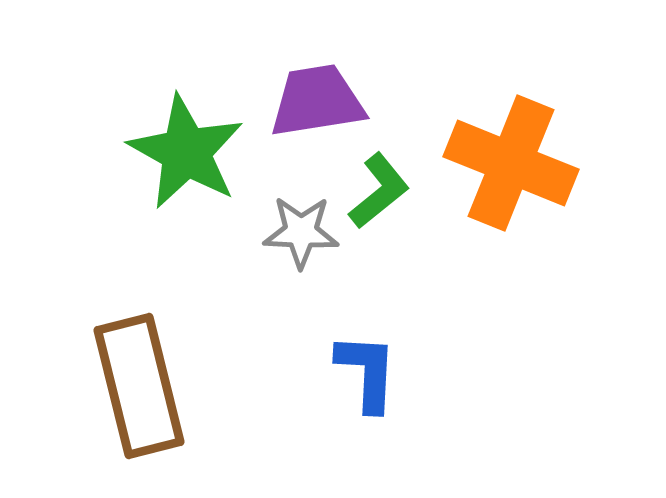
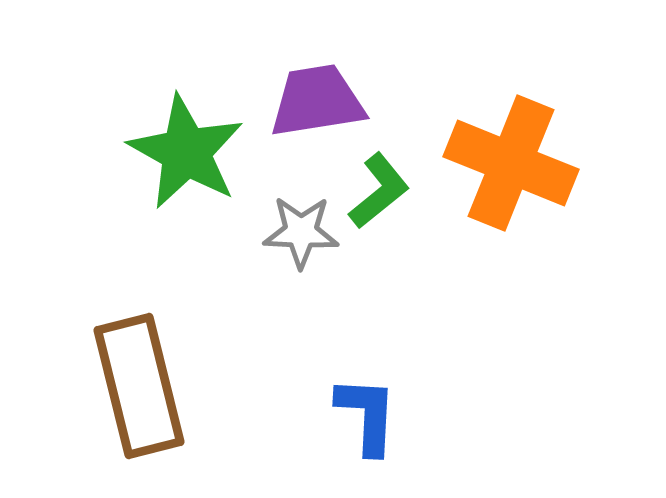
blue L-shape: moved 43 px down
